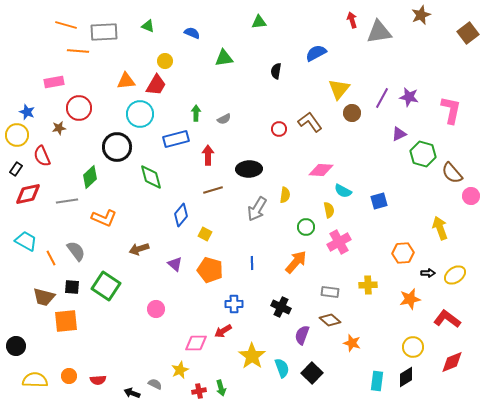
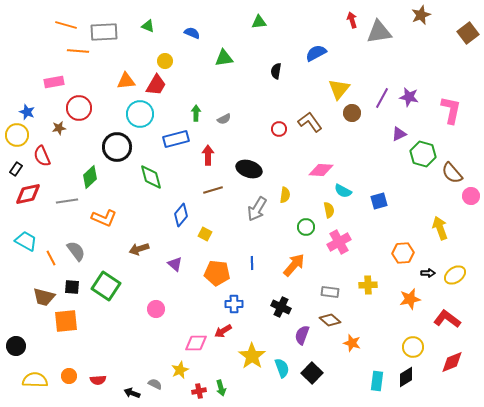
black ellipse at (249, 169): rotated 20 degrees clockwise
orange arrow at (296, 262): moved 2 px left, 3 px down
orange pentagon at (210, 270): moved 7 px right, 3 px down; rotated 10 degrees counterclockwise
